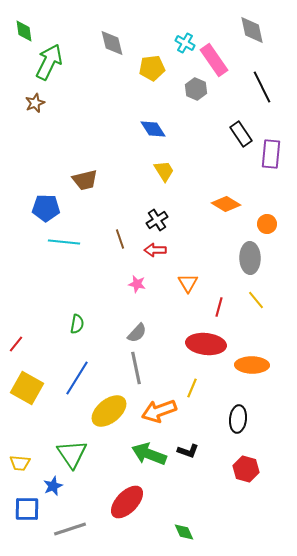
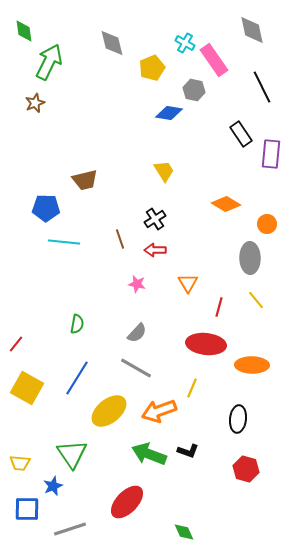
yellow pentagon at (152, 68): rotated 15 degrees counterclockwise
gray hexagon at (196, 89): moved 2 px left, 1 px down; rotated 10 degrees counterclockwise
blue diamond at (153, 129): moved 16 px right, 16 px up; rotated 48 degrees counterclockwise
black cross at (157, 220): moved 2 px left, 1 px up
gray line at (136, 368): rotated 48 degrees counterclockwise
